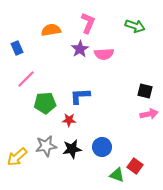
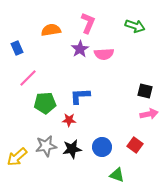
pink line: moved 2 px right, 1 px up
red square: moved 21 px up
